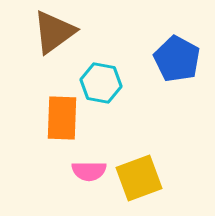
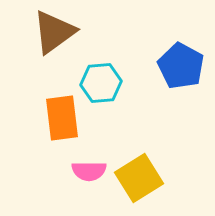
blue pentagon: moved 4 px right, 7 px down
cyan hexagon: rotated 15 degrees counterclockwise
orange rectangle: rotated 9 degrees counterclockwise
yellow square: rotated 12 degrees counterclockwise
